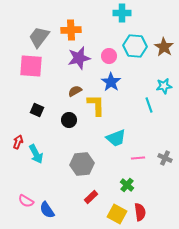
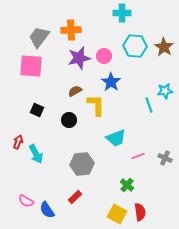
pink circle: moved 5 px left
cyan star: moved 1 px right, 5 px down
pink line: moved 2 px up; rotated 16 degrees counterclockwise
red rectangle: moved 16 px left
